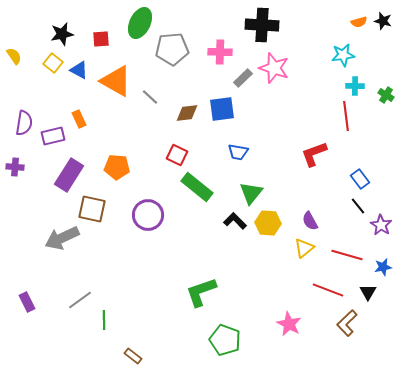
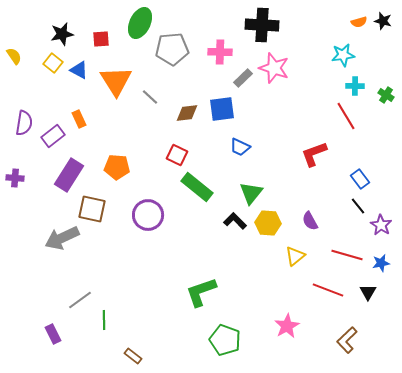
orange triangle at (116, 81): rotated 28 degrees clockwise
red line at (346, 116): rotated 24 degrees counterclockwise
purple rectangle at (53, 136): rotated 25 degrees counterclockwise
blue trapezoid at (238, 152): moved 2 px right, 5 px up; rotated 15 degrees clockwise
purple cross at (15, 167): moved 11 px down
yellow triangle at (304, 248): moved 9 px left, 8 px down
blue star at (383, 267): moved 2 px left, 4 px up
purple rectangle at (27, 302): moved 26 px right, 32 px down
brown L-shape at (347, 323): moved 17 px down
pink star at (289, 324): moved 2 px left, 2 px down; rotated 15 degrees clockwise
